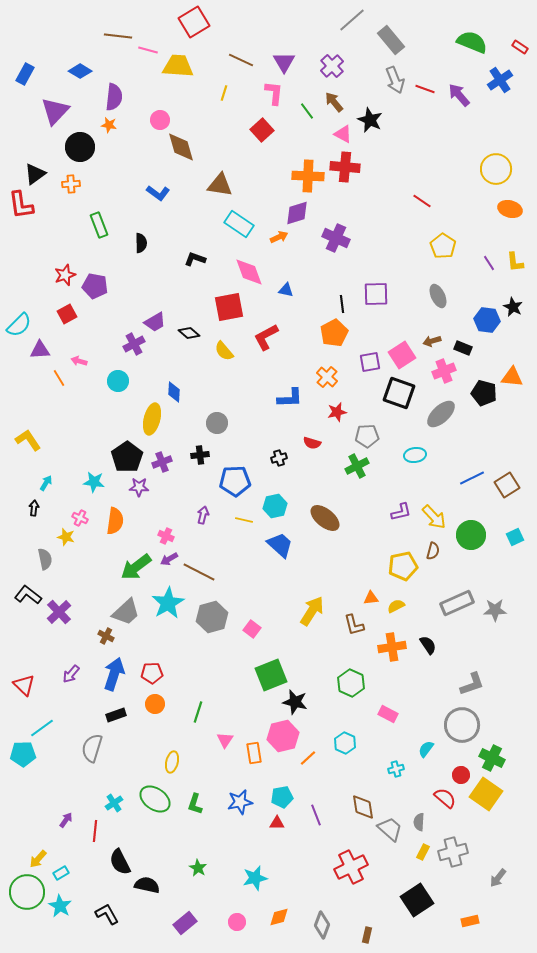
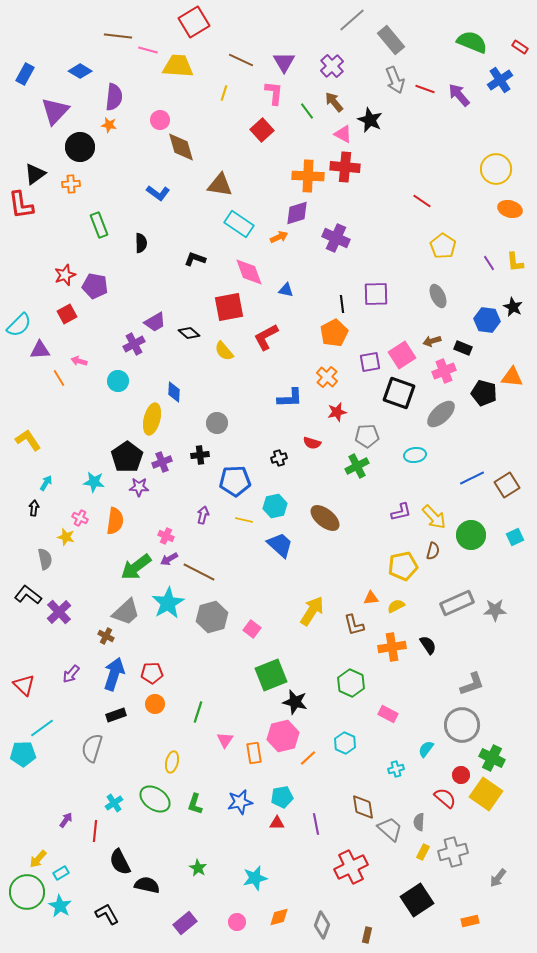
purple line at (316, 815): moved 9 px down; rotated 10 degrees clockwise
